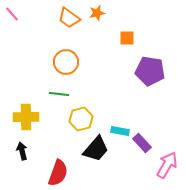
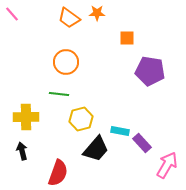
orange star: rotated 14 degrees clockwise
